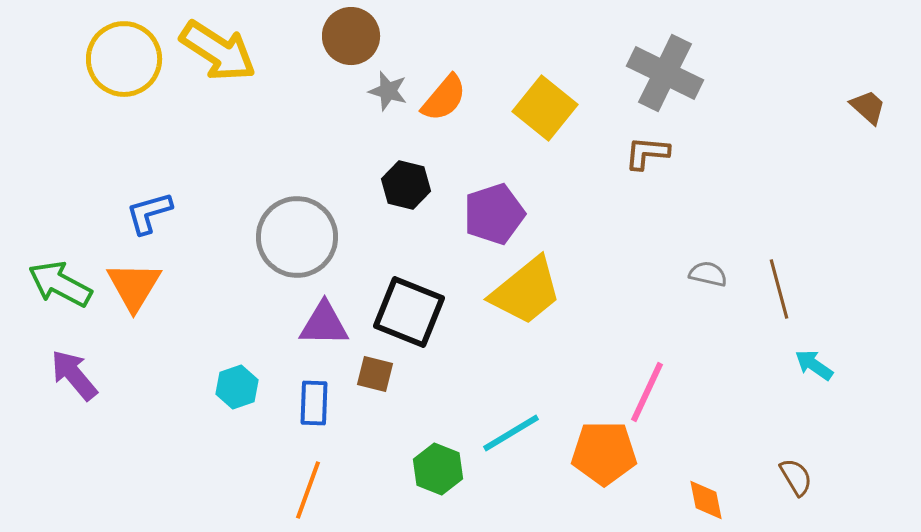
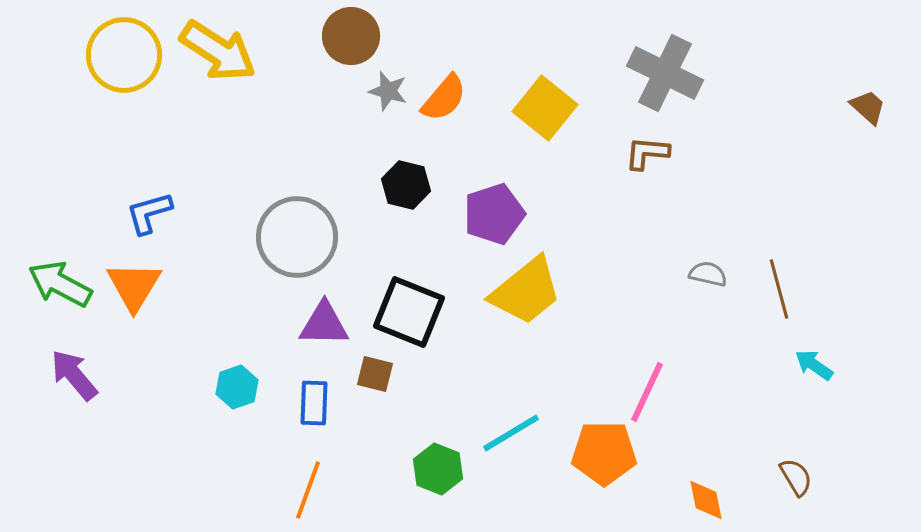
yellow circle: moved 4 px up
